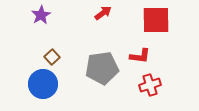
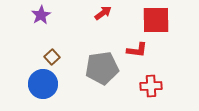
red L-shape: moved 3 px left, 6 px up
red cross: moved 1 px right, 1 px down; rotated 15 degrees clockwise
